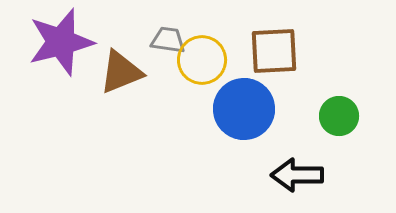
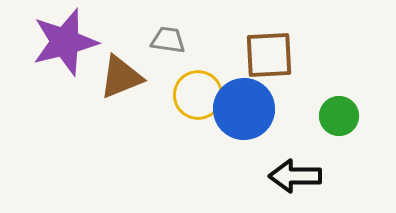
purple star: moved 4 px right
brown square: moved 5 px left, 4 px down
yellow circle: moved 4 px left, 35 px down
brown triangle: moved 5 px down
black arrow: moved 2 px left, 1 px down
